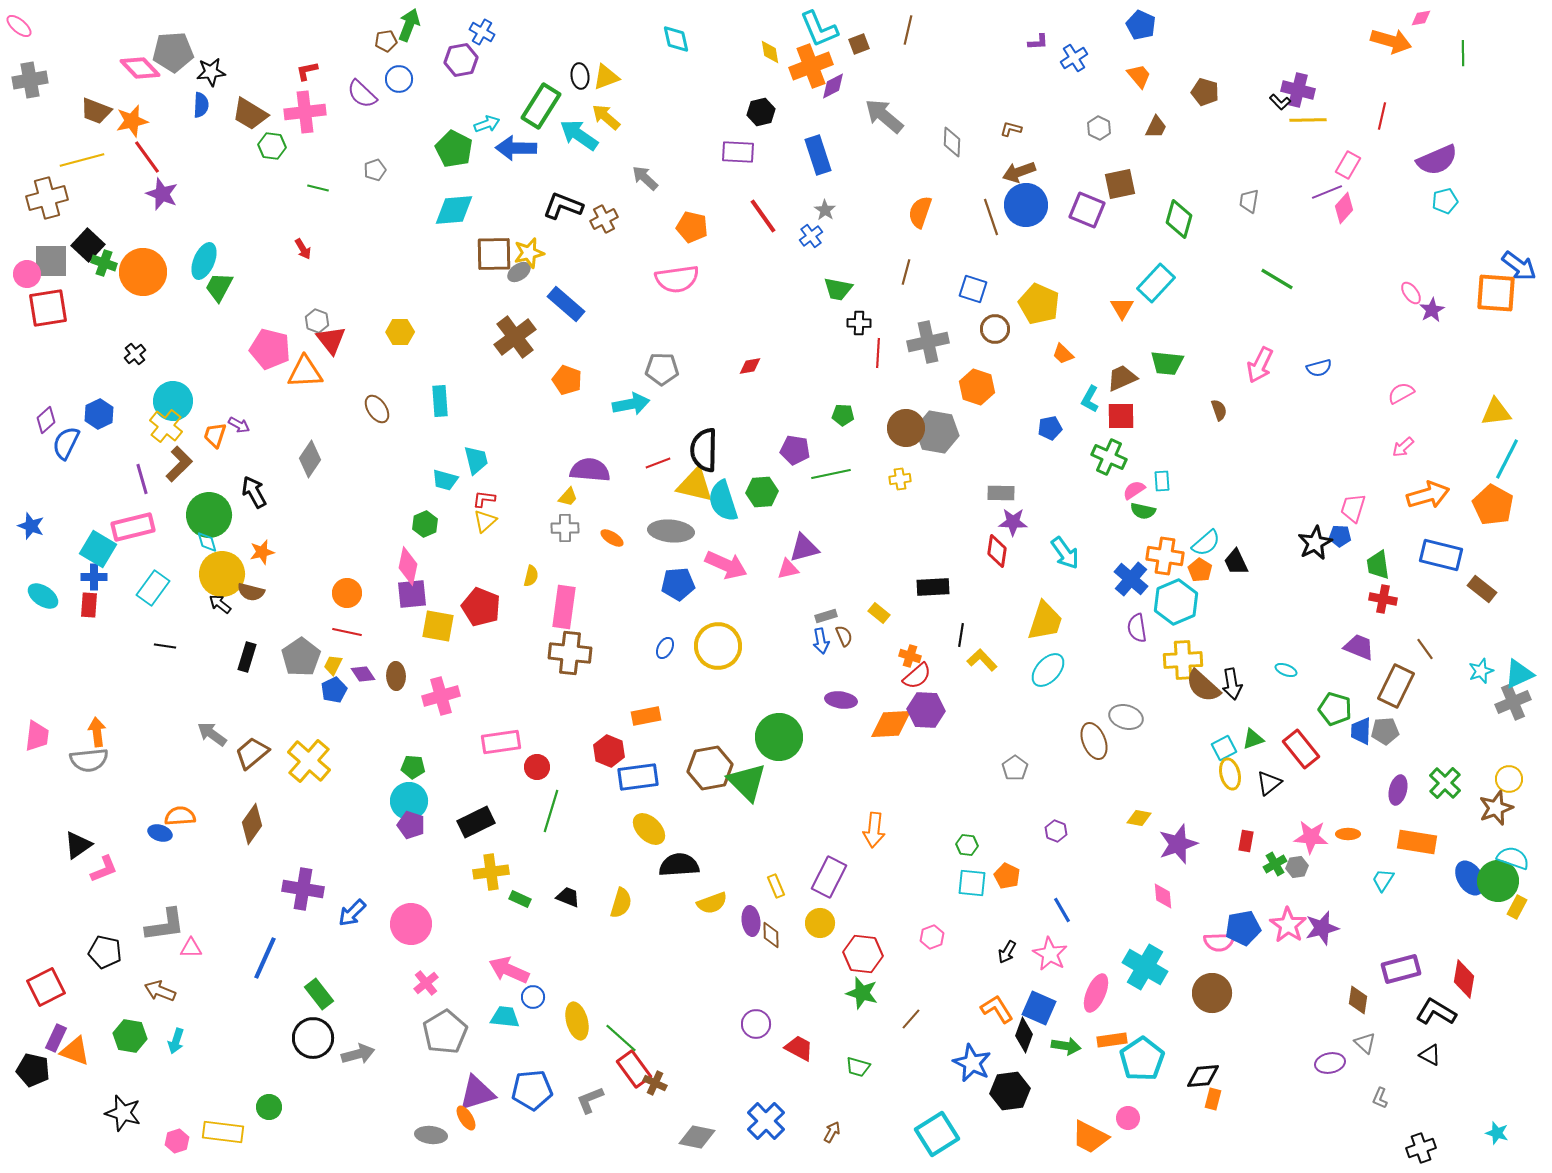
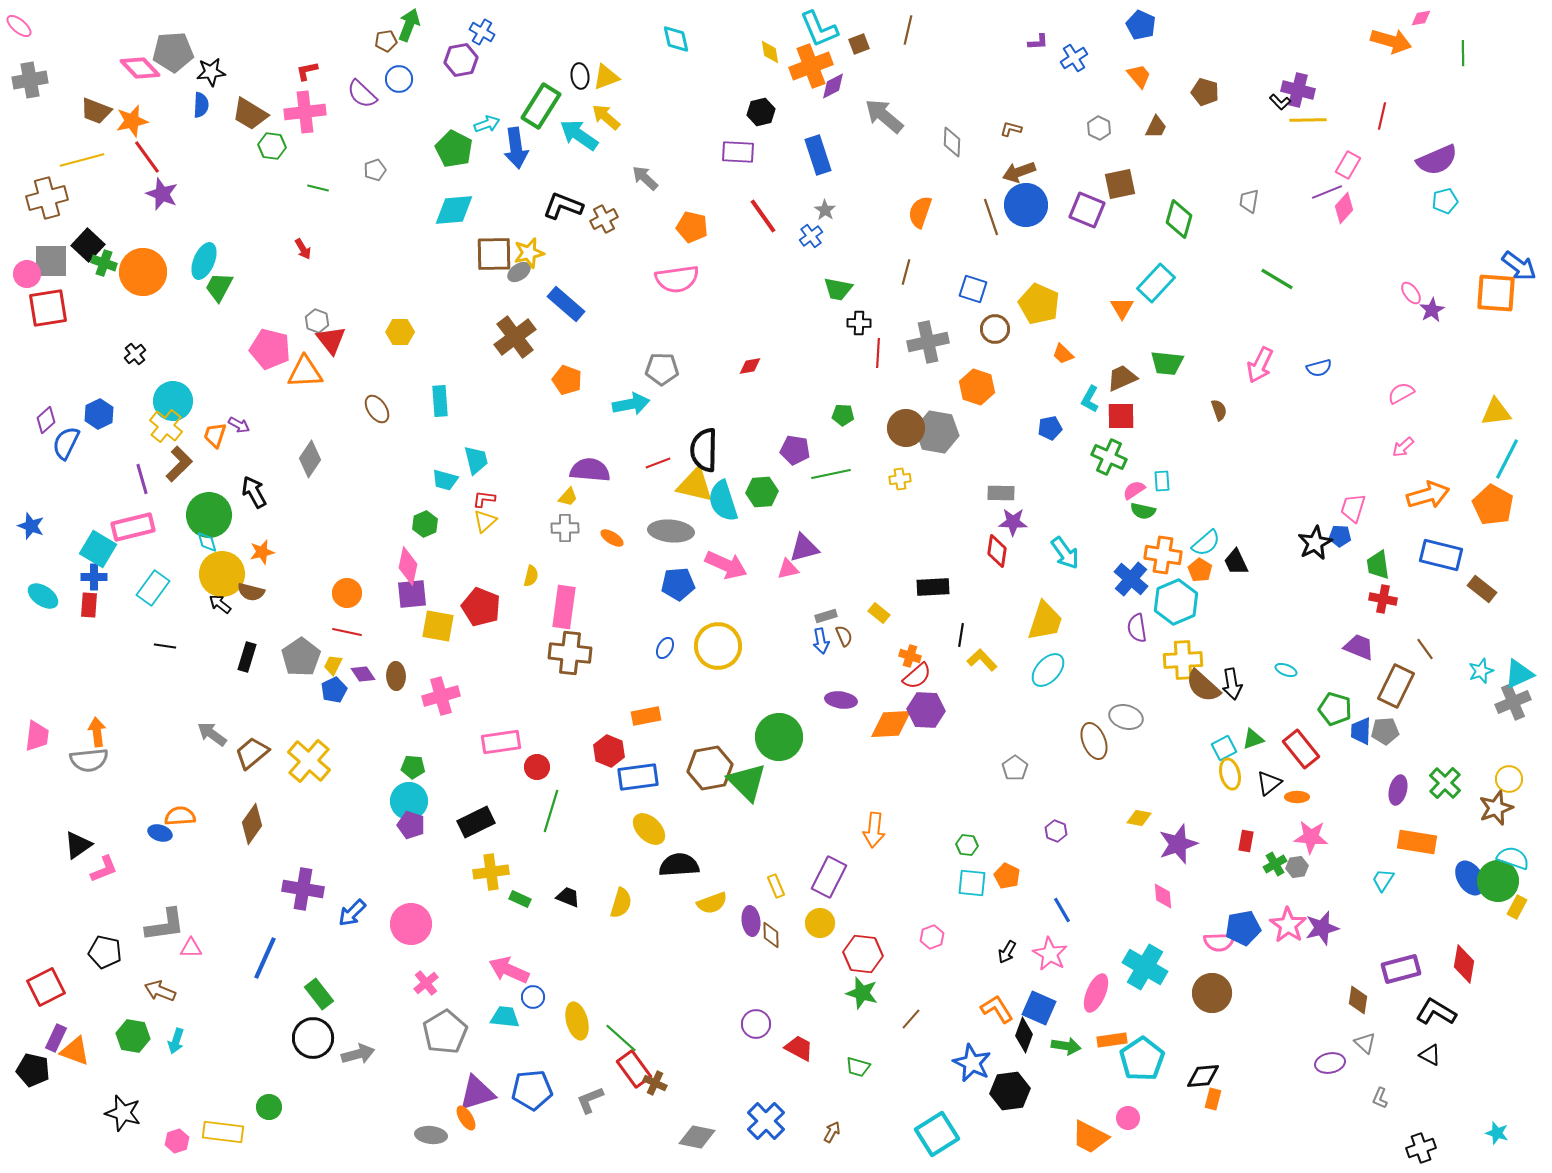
blue arrow at (516, 148): rotated 99 degrees counterclockwise
orange cross at (1165, 556): moved 2 px left, 1 px up
orange ellipse at (1348, 834): moved 51 px left, 37 px up
red diamond at (1464, 979): moved 15 px up
green hexagon at (130, 1036): moved 3 px right
